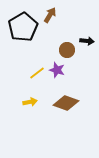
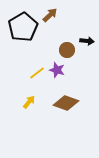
brown arrow: rotated 14 degrees clockwise
yellow arrow: moved 1 px left; rotated 40 degrees counterclockwise
